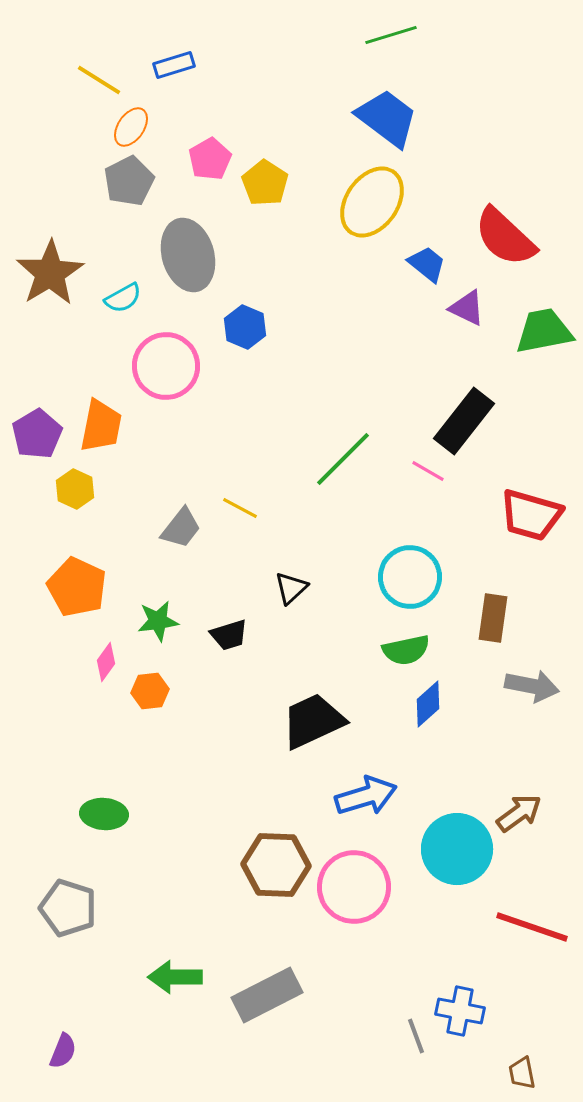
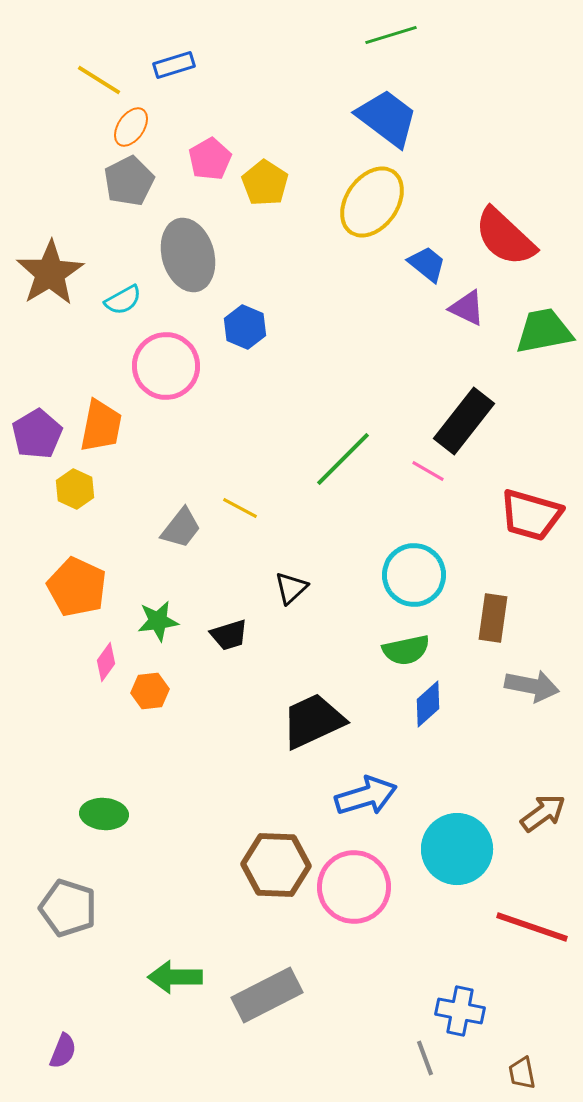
cyan semicircle at (123, 298): moved 2 px down
cyan circle at (410, 577): moved 4 px right, 2 px up
brown arrow at (519, 813): moved 24 px right
gray line at (416, 1036): moved 9 px right, 22 px down
